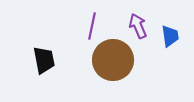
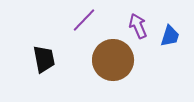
purple line: moved 8 px left, 6 px up; rotated 32 degrees clockwise
blue trapezoid: rotated 25 degrees clockwise
black trapezoid: moved 1 px up
